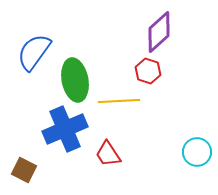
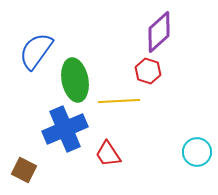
blue semicircle: moved 2 px right, 1 px up
